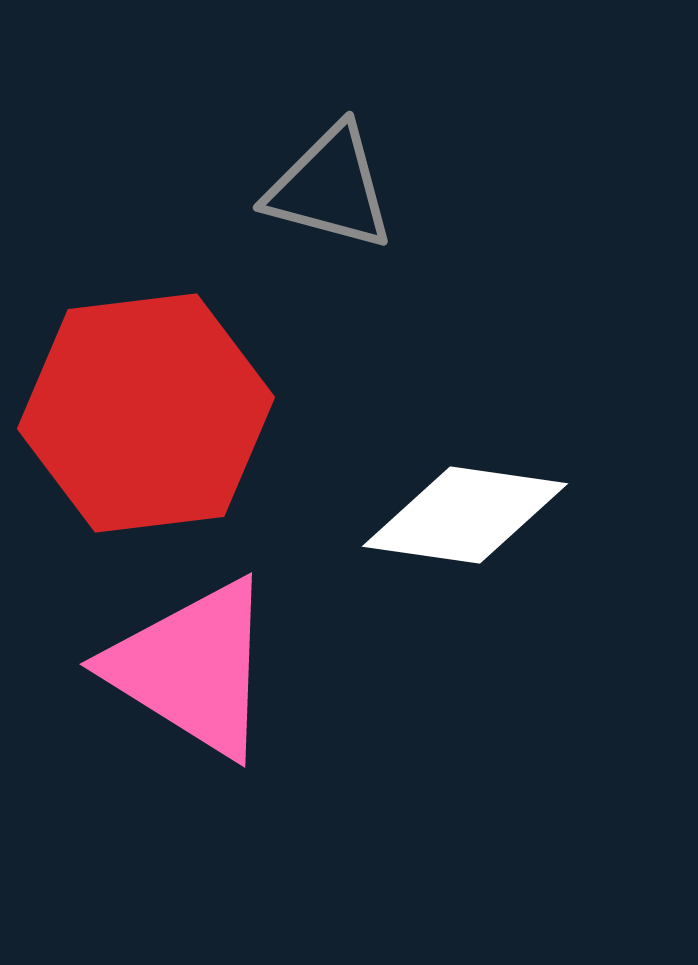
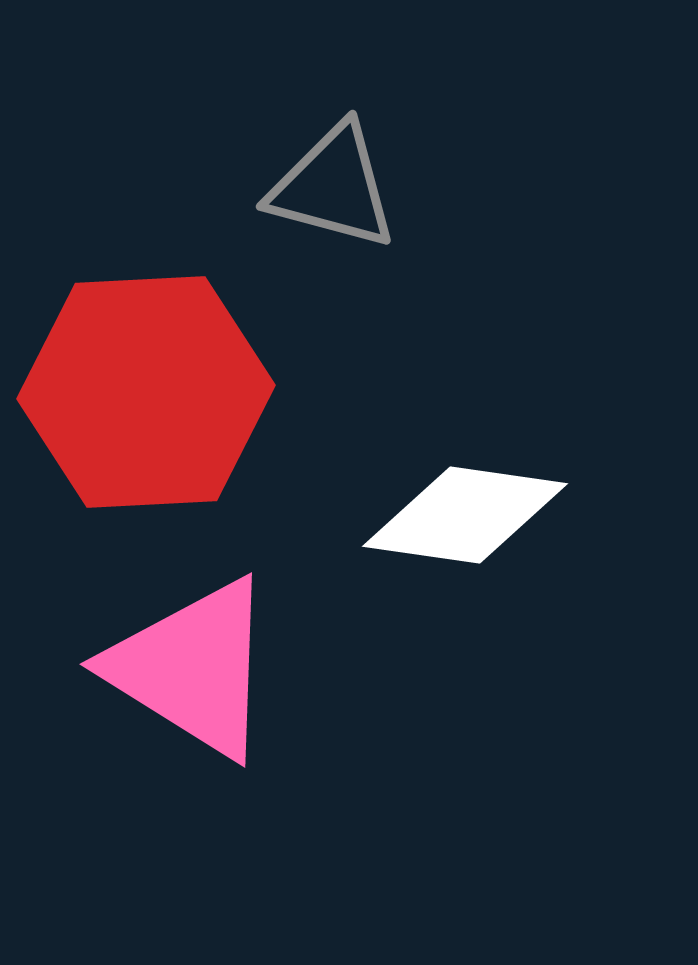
gray triangle: moved 3 px right, 1 px up
red hexagon: moved 21 px up; rotated 4 degrees clockwise
